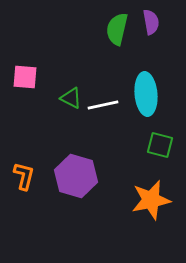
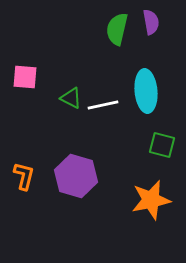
cyan ellipse: moved 3 px up
green square: moved 2 px right
